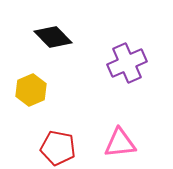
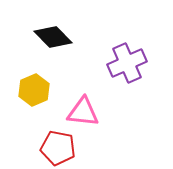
yellow hexagon: moved 3 px right
pink triangle: moved 37 px left, 31 px up; rotated 12 degrees clockwise
